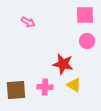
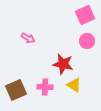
pink square: rotated 24 degrees counterclockwise
pink arrow: moved 16 px down
brown square: rotated 20 degrees counterclockwise
